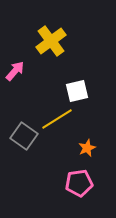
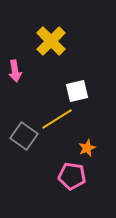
yellow cross: rotated 8 degrees counterclockwise
pink arrow: rotated 130 degrees clockwise
pink pentagon: moved 7 px left, 7 px up; rotated 16 degrees clockwise
